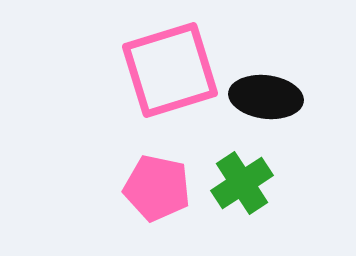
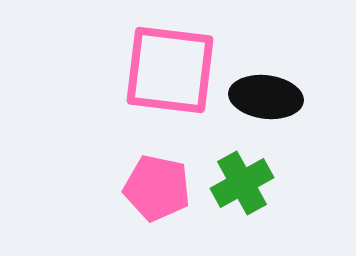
pink square: rotated 24 degrees clockwise
green cross: rotated 4 degrees clockwise
